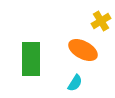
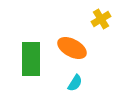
yellow cross: moved 2 px up
orange ellipse: moved 11 px left, 2 px up
